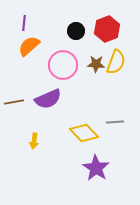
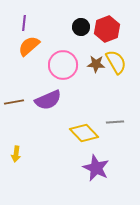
black circle: moved 5 px right, 4 px up
yellow semicircle: rotated 50 degrees counterclockwise
purple semicircle: moved 1 px down
yellow arrow: moved 18 px left, 13 px down
purple star: rotated 8 degrees counterclockwise
